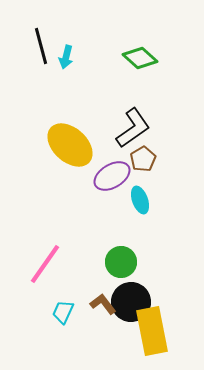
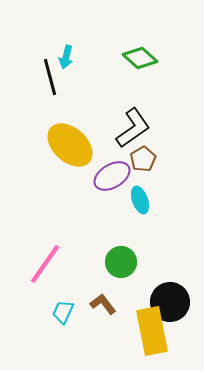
black line: moved 9 px right, 31 px down
black circle: moved 39 px right
